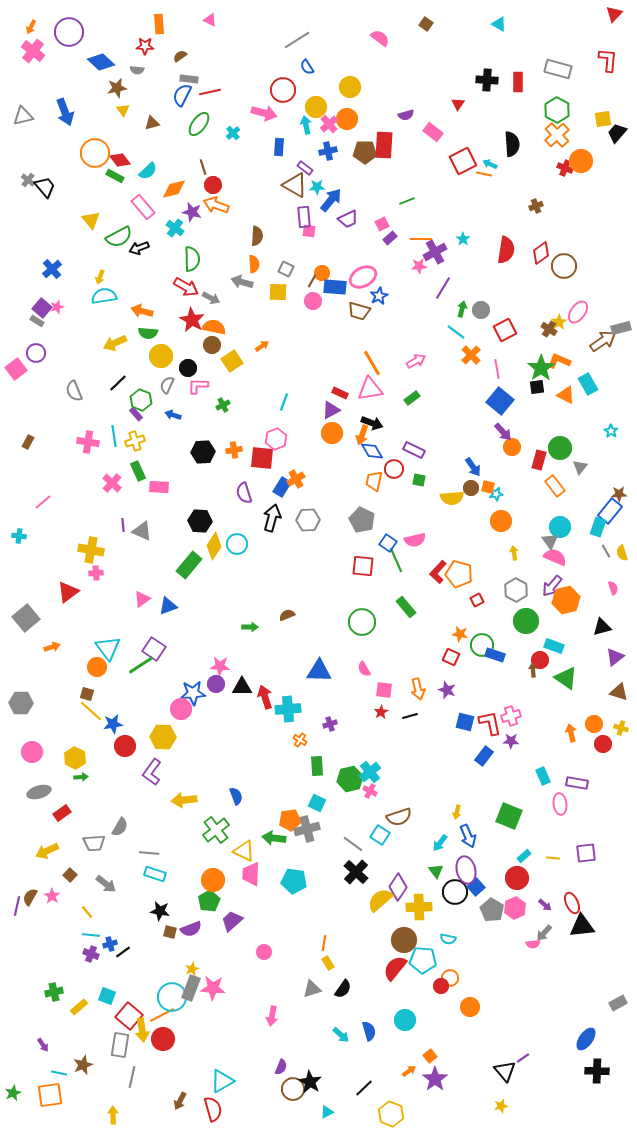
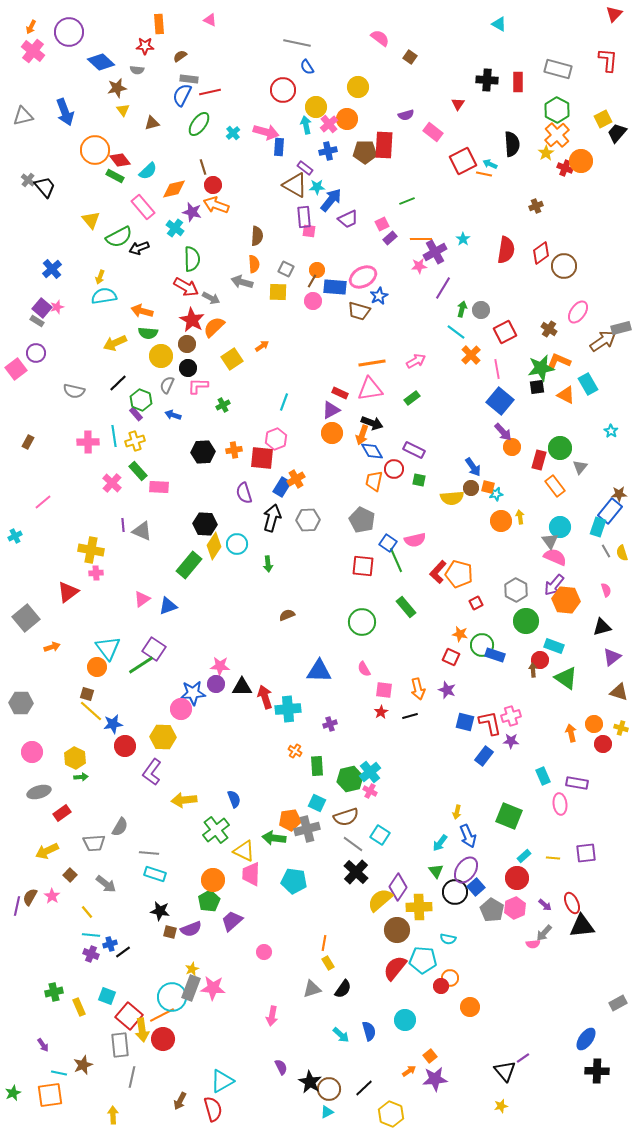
brown square at (426, 24): moved 16 px left, 33 px down
gray line at (297, 40): moved 3 px down; rotated 44 degrees clockwise
yellow circle at (350, 87): moved 8 px right
pink arrow at (264, 113): moved 2 px right, 19 px down
yellow square at (603, 119): rotated 18 degrees counterclockwise
orange circle at (95, 153): moved 3 px up
orange circle at (322, 273): moved 5 px left, 3 px up
yellow star at (559, 322): moved 13 px left, 169 px up
orange semicircle at (214, 327): rotated 55 degrees counterclockwise
red square at (505, 330): moved 2 px down
brown circle at (212, 345): moved 25 px left, 1 px up
yellow square at (232, 361): moved 2 px up
orange line at (372, 363): rotated 68 degrees counterclockwise
green star at (541, 368): rotated 24 degrees clockwise
gray semicircle at (74, 391): rotated 55 degrees counterclockwise
pink cross at (88, 442): rotated 10 degrees counterclockwise
green rectangle at (138, 471): rotated 18 degrees counterclockwise
black hexagon at (200, 521): moved 5 px right, 3 px down
cyan cross at (19, 536): moved 4 px left; rotated 32 degrees counterclockwise
yellow arrow at (514, 553): moved 6 px right, 36 px up
purple arrow at (552, 586): moved 2 px right, 1 px up
pink semicircle at (613, 588): moved 7 px left, 2 px down
red square at (477, 600): moved 1 px left, 3 px down
orange hexagon at (566, 600): rotated 20 degrees clockwise
green arrow at (250, 627): moved 18 px right, 63 px up; rotated 84 degrees clockwise
purple triangle at (615, 657): moved 3 px left
orange cross at (300, 740): moved 5 px left, 11 px down
blue semicircle at (236, 796): moved 2 px left, 3 px down
brown semicircle at (399, 817): moved 53 px left
purple ellipse at (466, 870): rotated 48 degrees clockwise
brown circle at (404, 940): moved 7 px left, 10 px up
yellow rectangle at (79, 1007): rotated 72 degrees counterclockwise
gray rectangle at (120, 1045): rotated 15 degrees counterclockwise
purple semicircle at (281, 1067): rotated 49 degrees counterclockwise
purple star at (435, 1079): rotated 30 degrees clockwise
brown circle at (293, 1089): moved 36 px right
